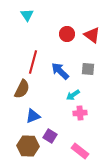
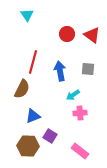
blue arrow: rotated 36 degrees clockwise
